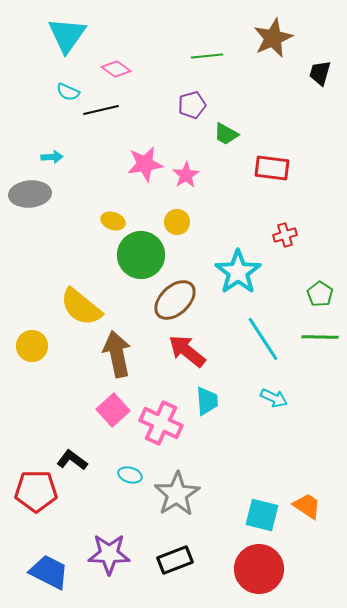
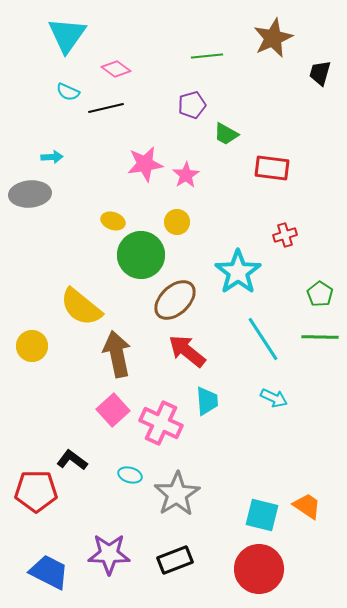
black line at (101, 110): moved 5 px right, 2 px up
